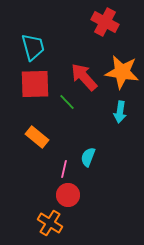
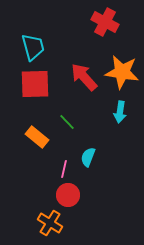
green line: moved 20 px down
